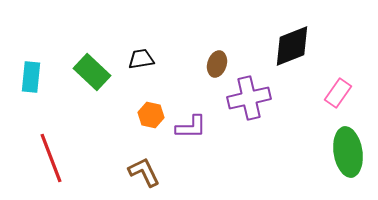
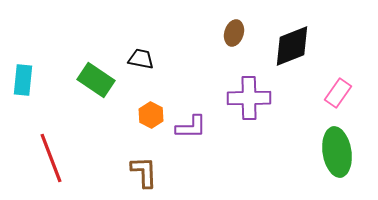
black trapezoid: rotated 20 degrees clockwise
brown ellipse: moved 17 px right, 31 px up
green rectangle: moved 4 px right, 8 px down; rotated 9 degrees counterclockwise
cyan rectangle: moved 8 px left, 3 px down
purple cross: rotated 12 degrees clockwise
orange hexagon: rotated 15 degrees clockwise
green ellipse: moved 11 px left
brown L-shape: rotated 24 degrees clockwise
